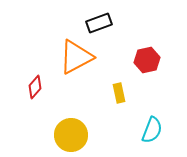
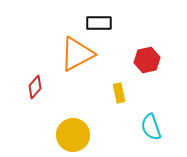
black rectangle: rotated 20 degrees clockwise
orange triangle: moved 1 px right, 3 px up
cyan semicircle: moved 1 px left, 3 px up; rotated 140 degrees clockwise
yellow circle: moved 2 px right
